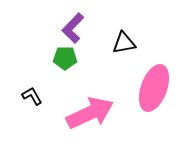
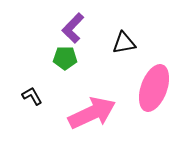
pink arrow: moved 2 px right
